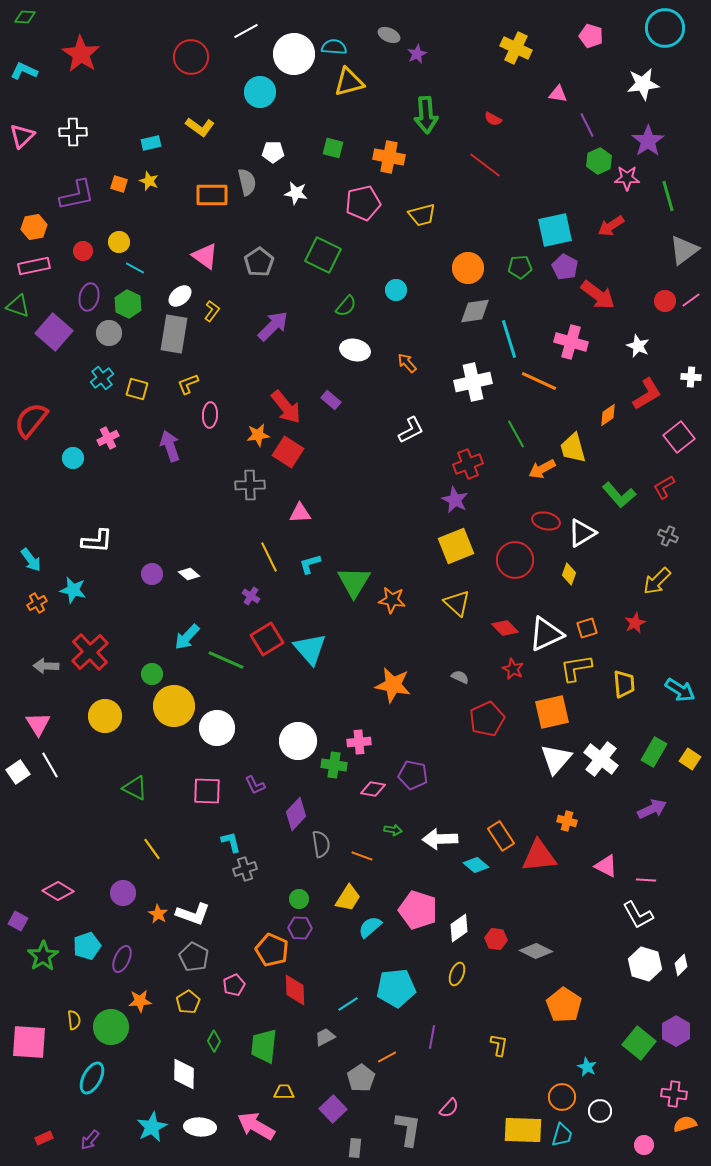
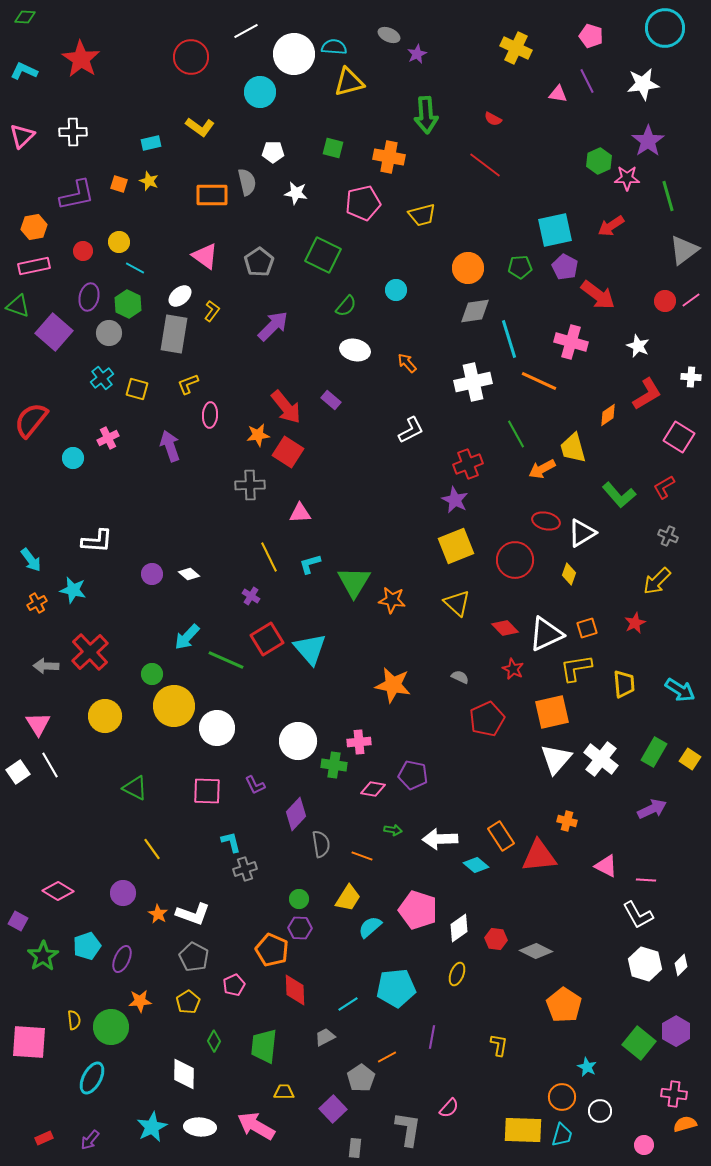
red star at (81, 54): moved 5 px down
purple line at (587, 125): moved 44 px up
pink square at (679, 437): rotated 20 degrees counterclockwise
